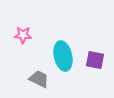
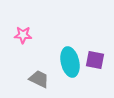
cyan ellipse: moved 7 px right, 6 px down
